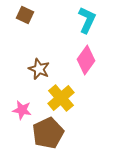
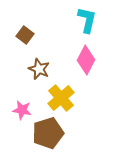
brown square: moved 20 px down; rotated 12 degrees clockwise
cyan L-shape: rotated 12 degrees counterclockwise
pink diamond: rotated 8 degrees counterclockwise
brown pentagon: rotated 8 degrees clockwise
